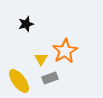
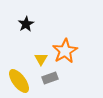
black star: rotated 14 degrees counterclockwise
